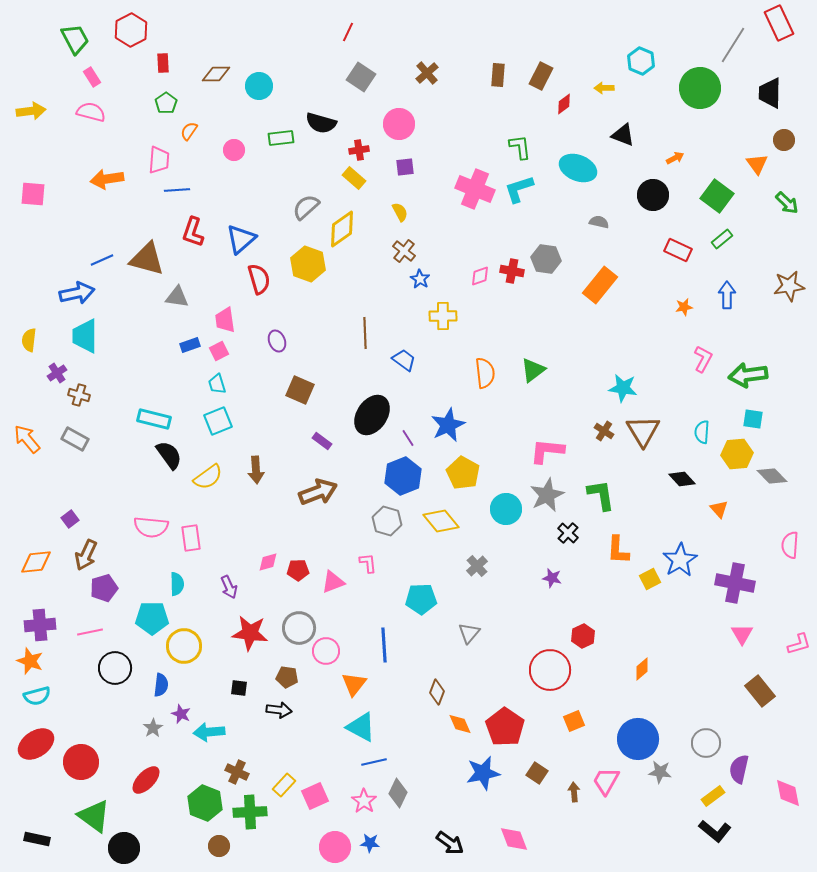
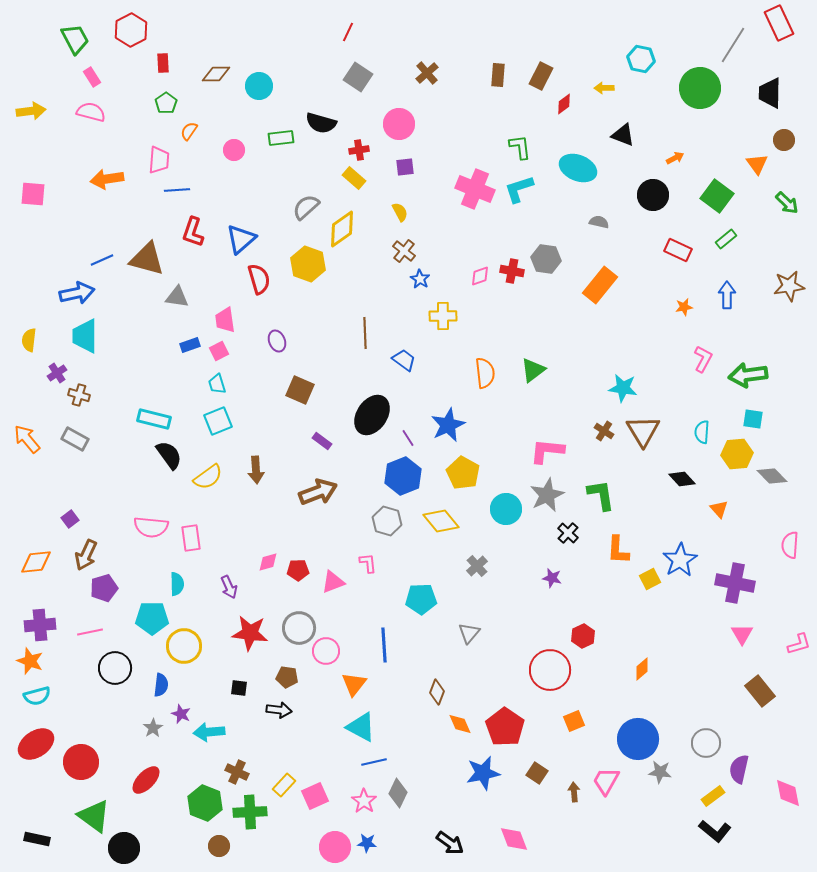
cyan hexagon at (641, 61): moved 2 px up; rotated 12 degrees counterclockwise
gray square at (361, 77): moved 3 px left
green rectangle at (722, 239): moved 4 px right
blue star at (370, 843): moved 3 px left
